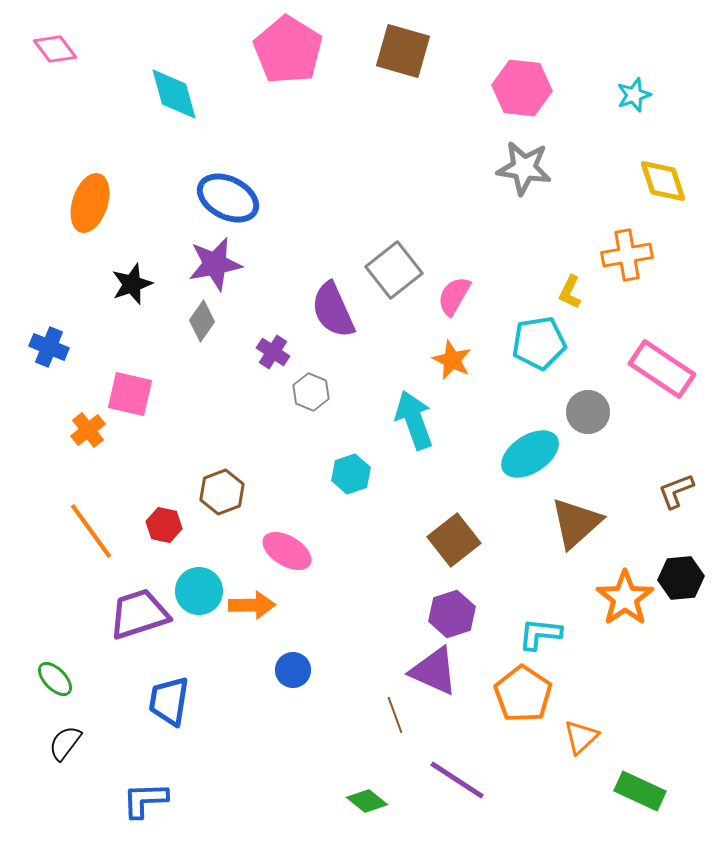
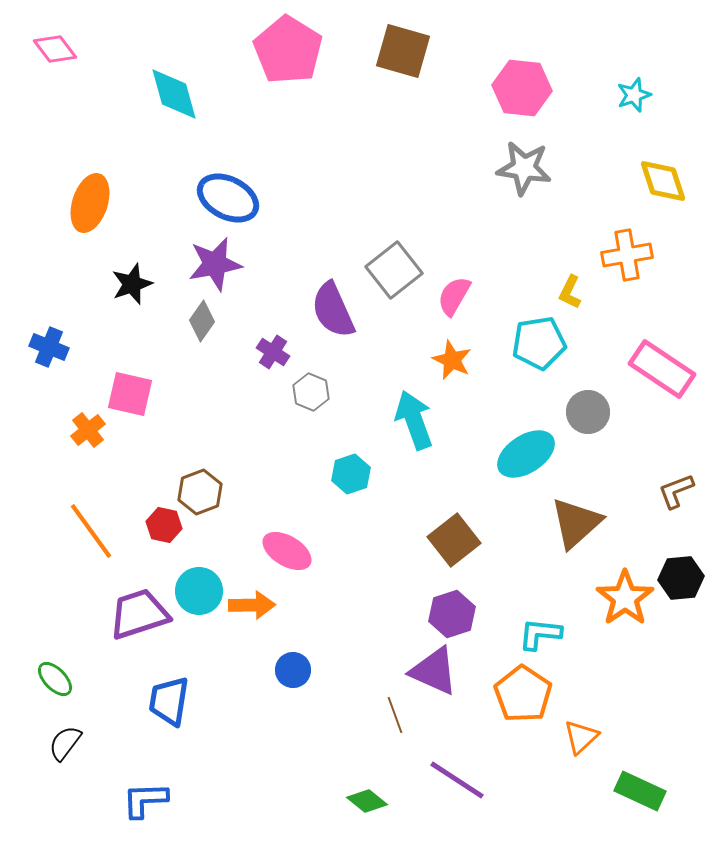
cyan ellipse at (530, 454): moved 4 px left
brown hexagon at (222, 492): moved 22 px left
